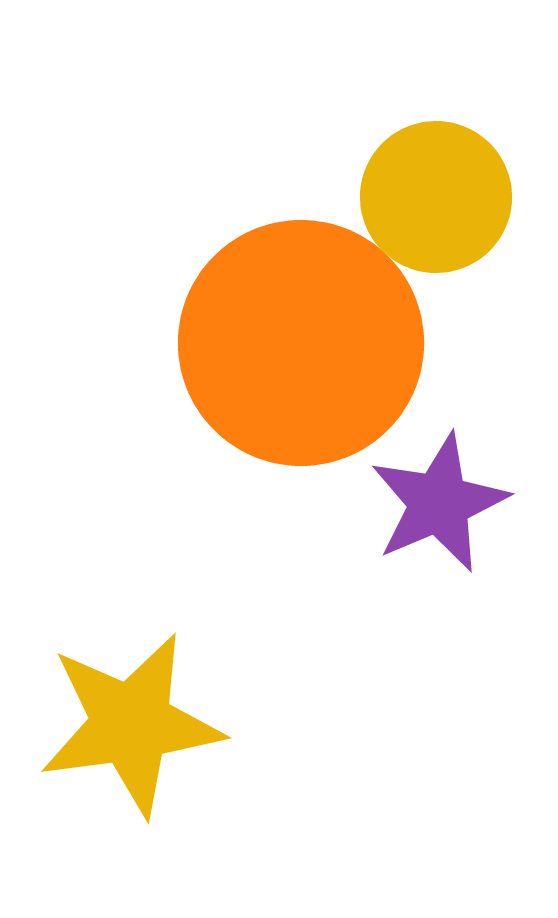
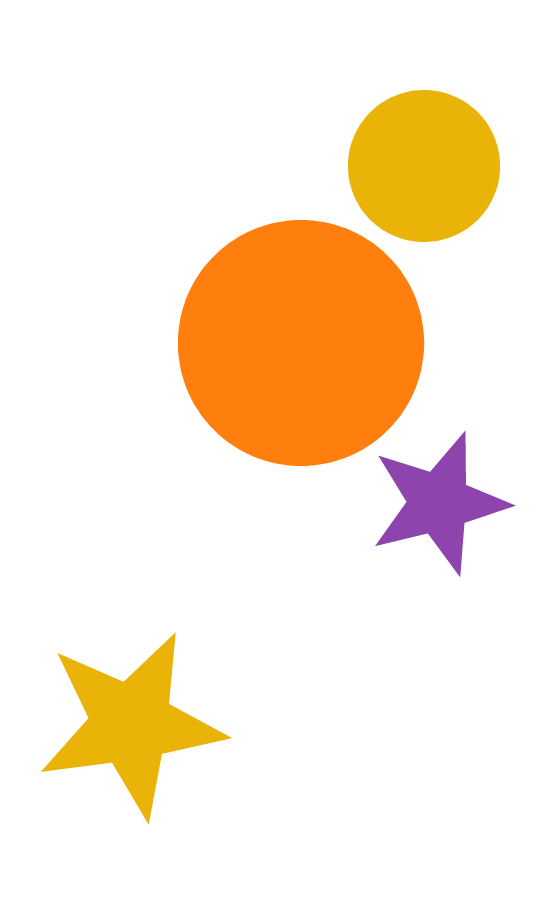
yellow circle: moved 12 px left, 31 px up
purple star: rotated 9 degrees clockwise
